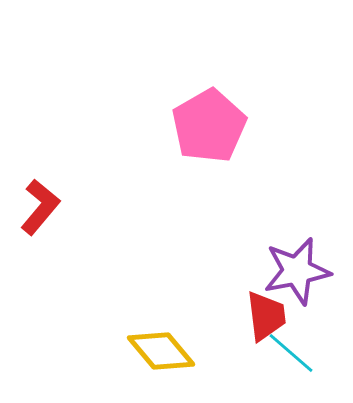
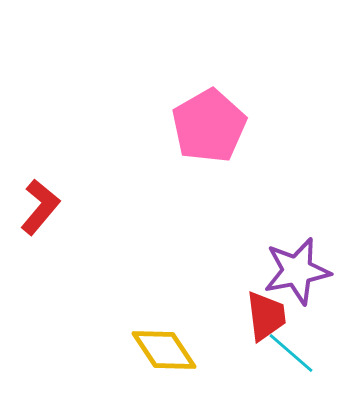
yellow diamond: moved 3 px right, 1 px up; rotated 6 degrees clockwise
